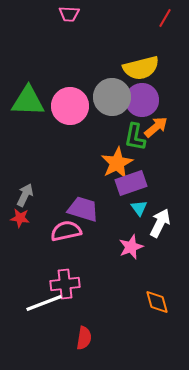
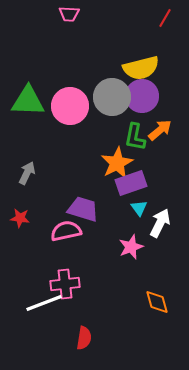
purple circle: moved 4 px up
orange arrow: moved 4 px right, 3 px down
gray arrow: moved 2 px right, 22 px up
